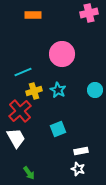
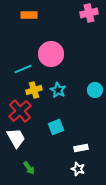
orange rectangle: moved 4 px left
pink circle: moved 11 px left
cyan line: moved 3 px up
yellow cross: moved 1 px up
cyan square: moved 2 px left, 2 px up
white rectangle: moved 3 px up
green arrow: moved 5 px up
